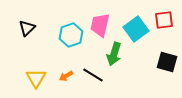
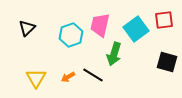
orange arrow: moved 2 px right, 1 px down
